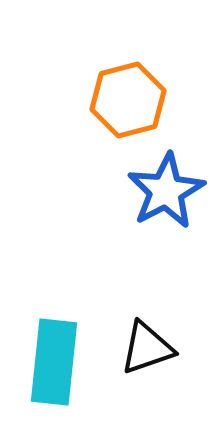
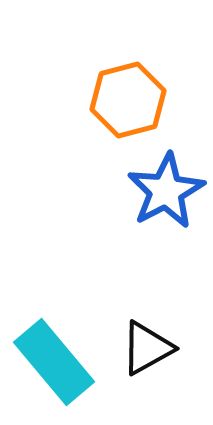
black triangle: rotated 10 degrees counterclockwise
cyan rectangle: rotated 46 degrees counterclockwise
